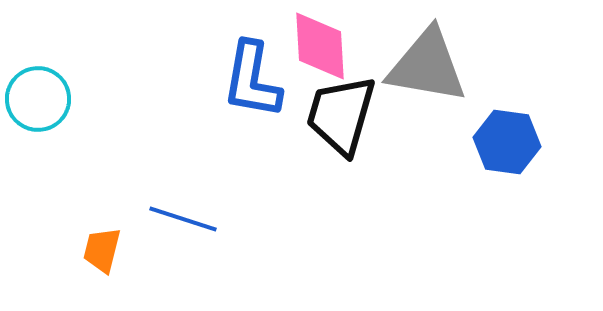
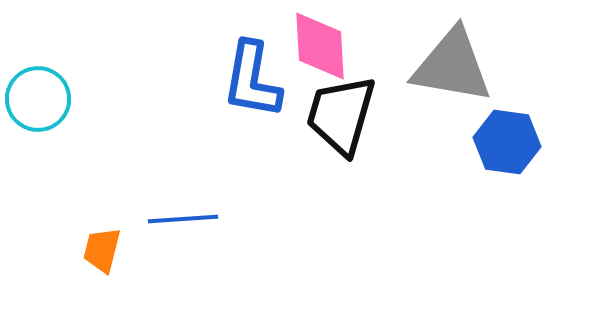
gray triangle: moved 25 px right
blue line: rotated 22 degrees counterclockwise
